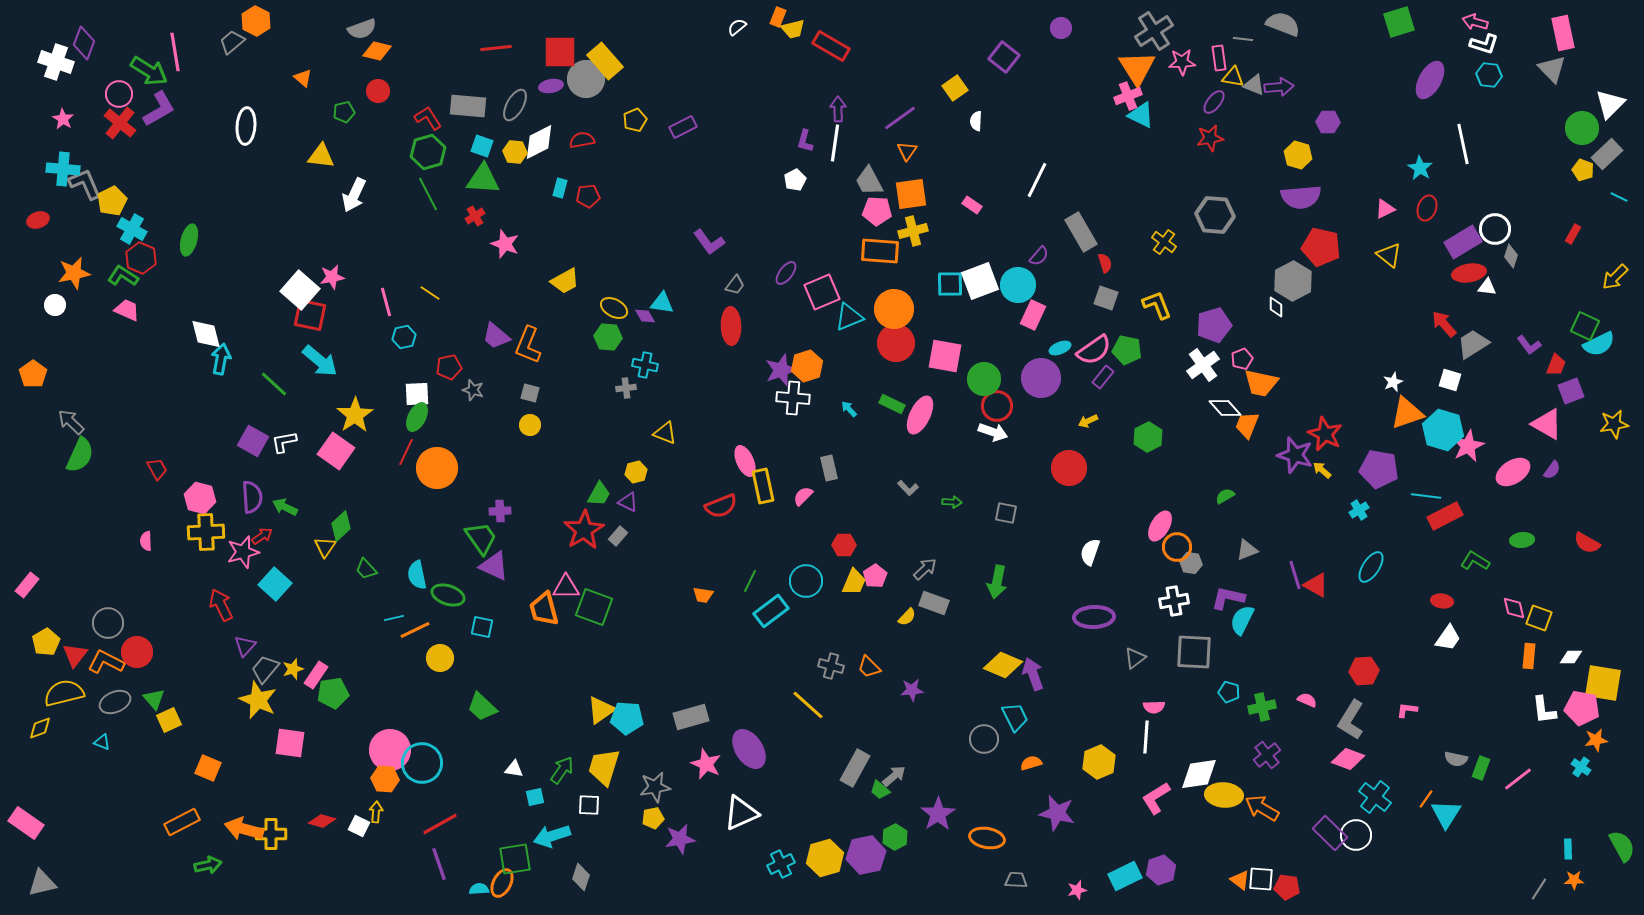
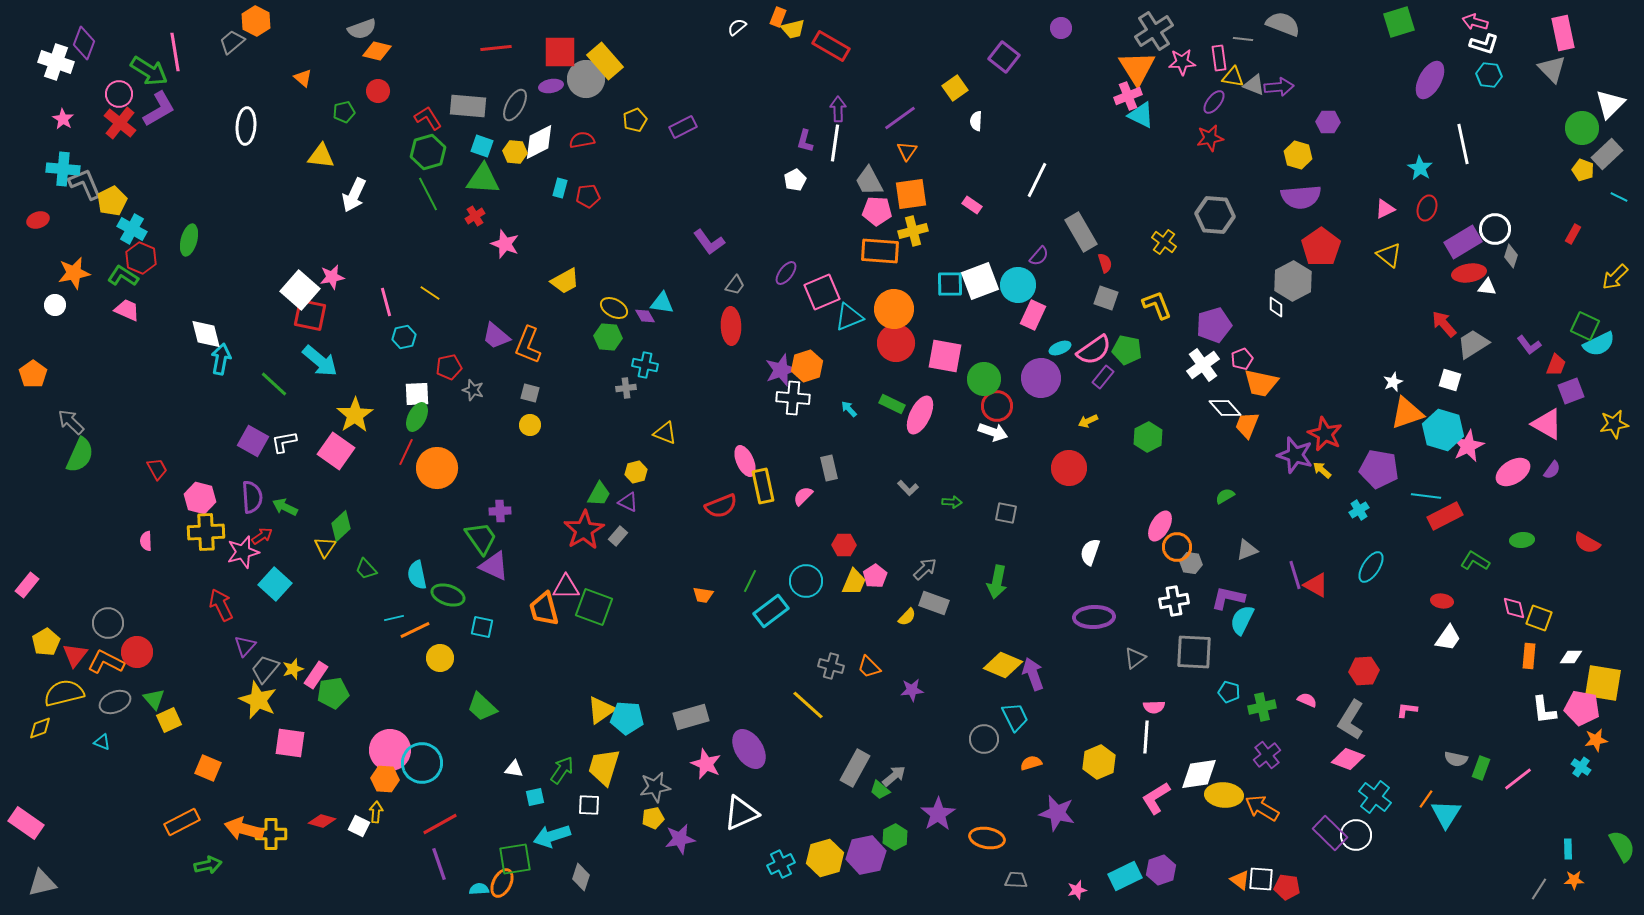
red pentagon at (1321, 247): rotated 24 degrees clockwise
